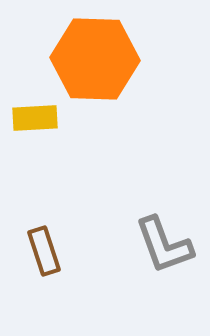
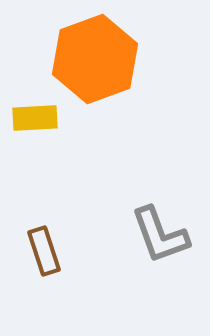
orange hexagon: rotated 22 degrees counterclockwise
gray L-shape: moved 4 px left, 10 px up
